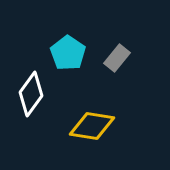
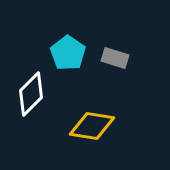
gray rectangle: moved 2 px left; rotated 68 degrees clockwise
white diamond: rotated 9 degrees clockwise
